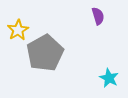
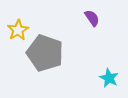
purple semicircle: moved 6 px left, 2 px down; rotated 18 degrees counterclockwise
gray pentagon: rotated 24 degrees counterclockwise
